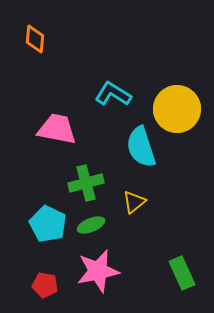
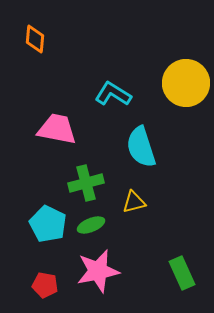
yellow circle: moved 9 px right, 26 px up
yellow triangle: rotated 25 degrees clockwise
